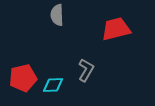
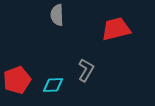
red pentagon: moved 6 px left, 2 px down; rotated 8 degrees counterclockwise
